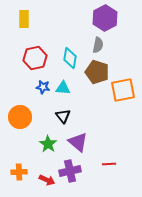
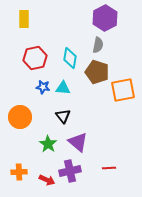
red line: moved 4 px down
